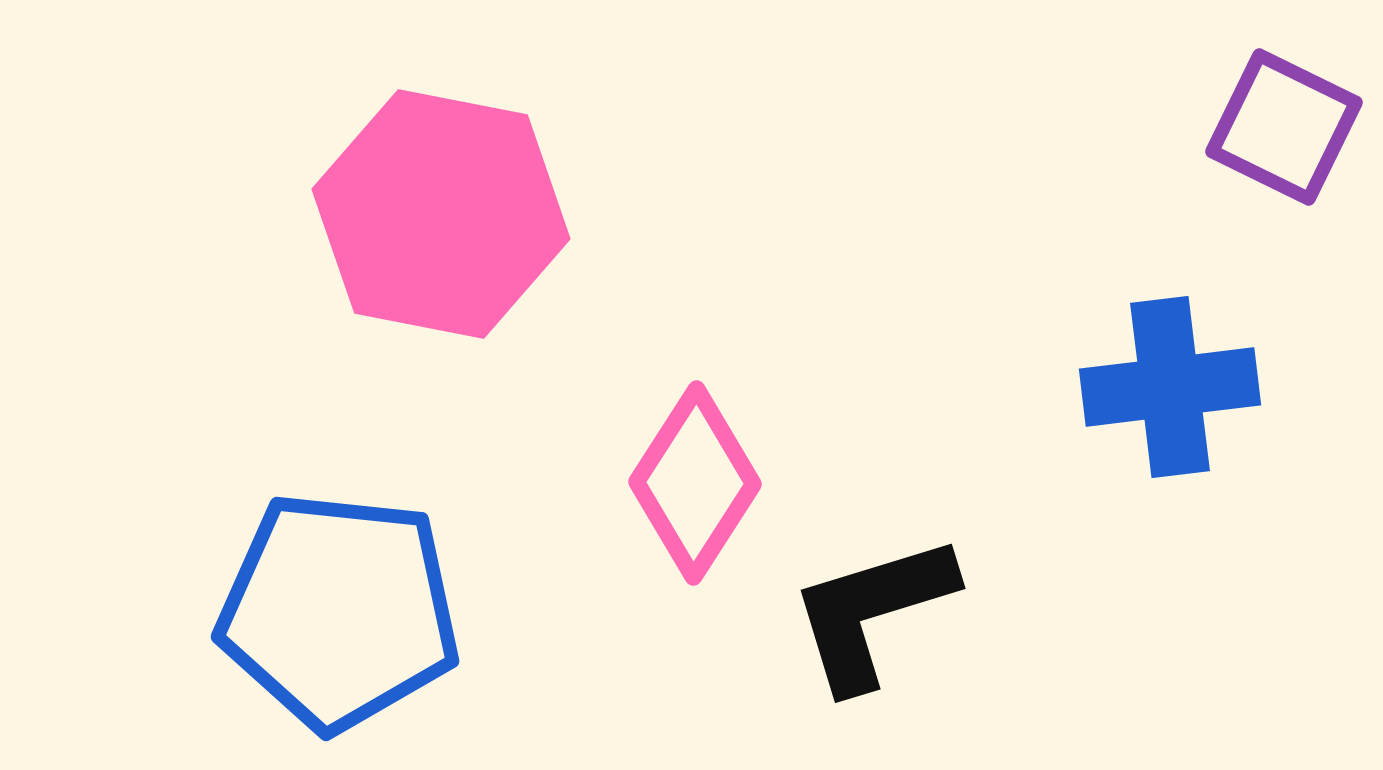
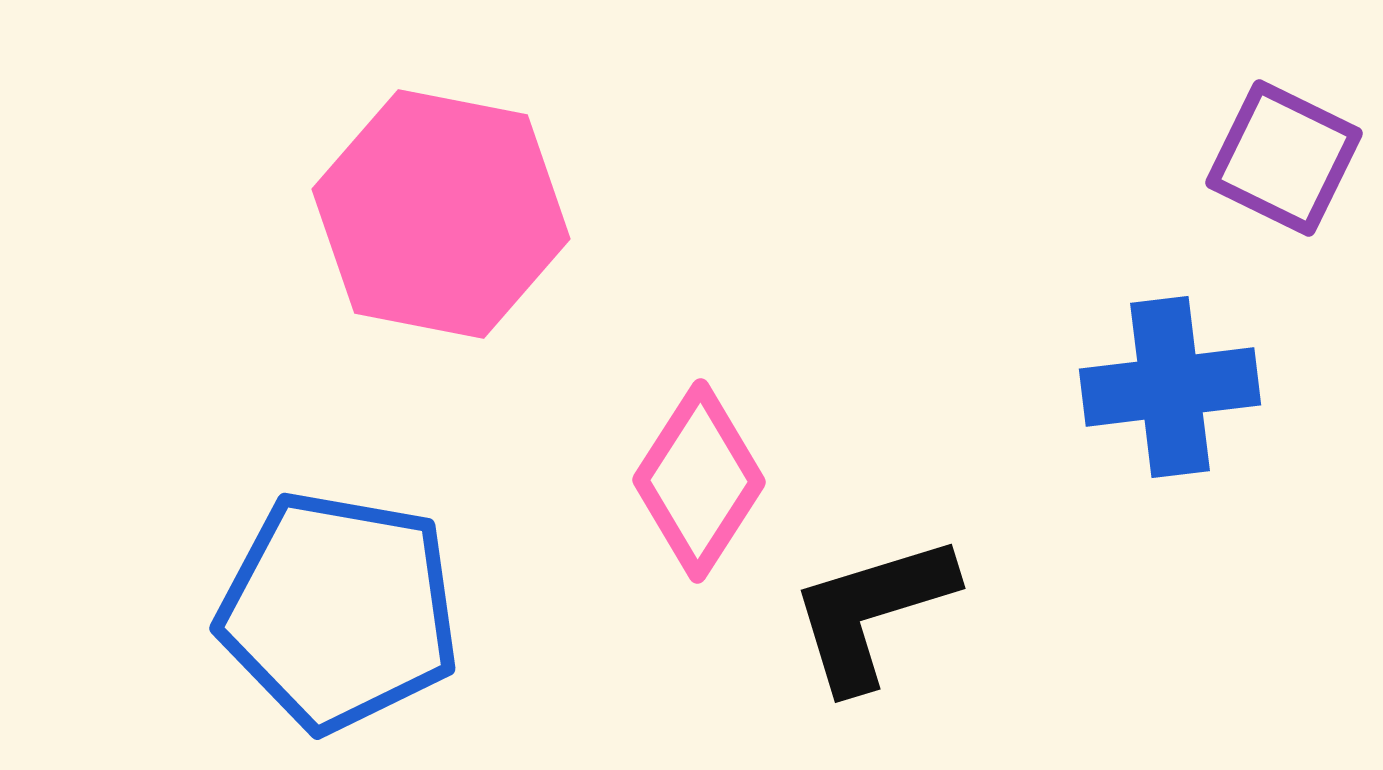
purple square: moved 31 px down
pink diamond: moved 4 px right, 2 px up
blue pentagon: rotated 4 degrees clockwise
